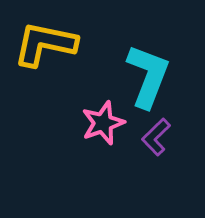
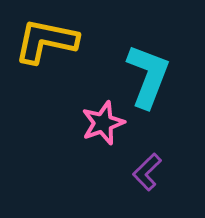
yellow L-shape: moved 1 px right, 3 px up
purple L-shape: moved 9 px left, 35 px down
